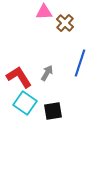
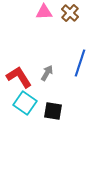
brown cross: moved 5 px right, 10 px up
black square: rotated 18 degrees clockwise
